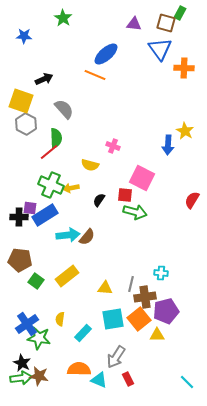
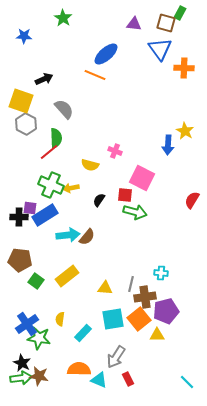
pink cross at (113, 146): moved 2 px right, 5 px down
